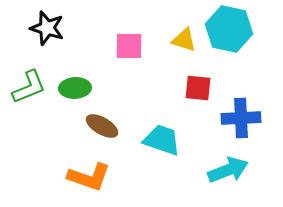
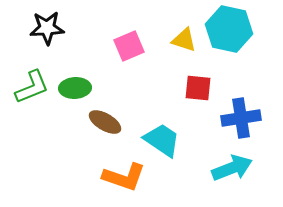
black star: rotated 20 degrees counterclockwise
pink square: rotated 24 degrees counterclockwise
green L-shape: moved 3 px right
blue cross: rotated 6 degrees counterclockwise
brown ellipse: moved 3 px right, 4 px up
cyan trapezoid: rotated 15 degrees clockwise
cyan arrow: moved 4 px right, 2 px up
orange L-shape: moved 35 px right
